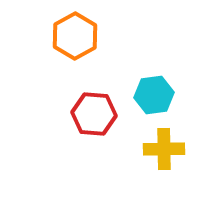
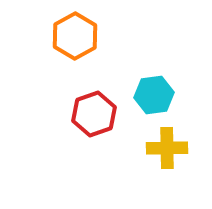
red hexagon: rotated 24 degrees counterclockwise
yellow cross: moved 3 px right, 1 px up
